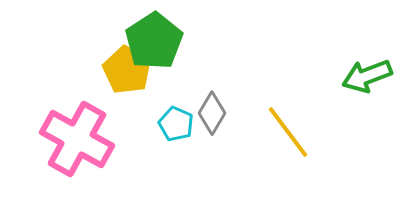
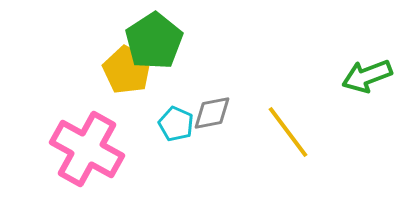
gray diamond: rotated 48 degrees clockwise
pink cross: moved 10 px right, 10 px down
